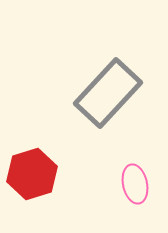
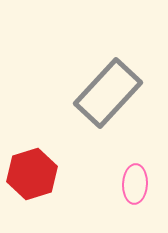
pink ellipse: rotated 15 degrees clockwise
